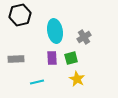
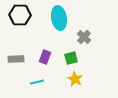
black hexagon: rotated 15 degrees clockwise
cyan ellipse: moved 4 px right, 13 px up
gray cross: rotated 16 degrees counterclockwise
purple rectangle: moved 7 px left, 1 px up; rotated 24 degrees clockwise
yellow star: moved 2 px left
